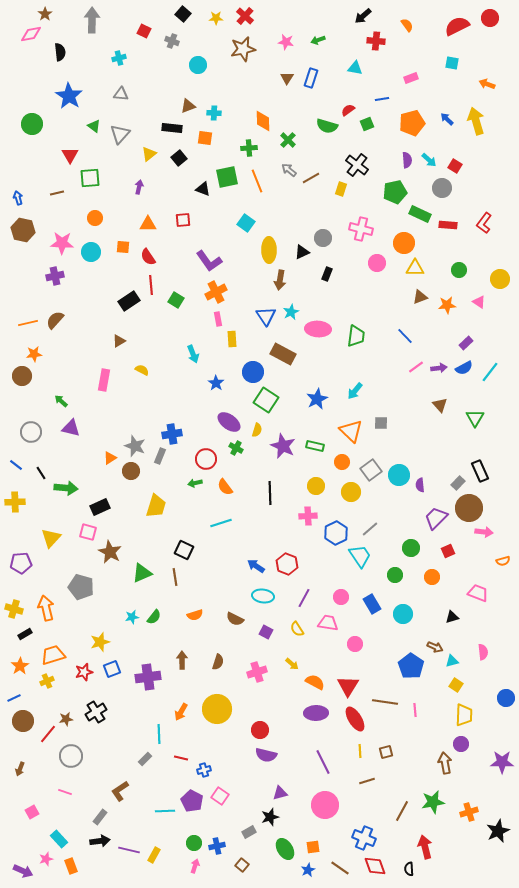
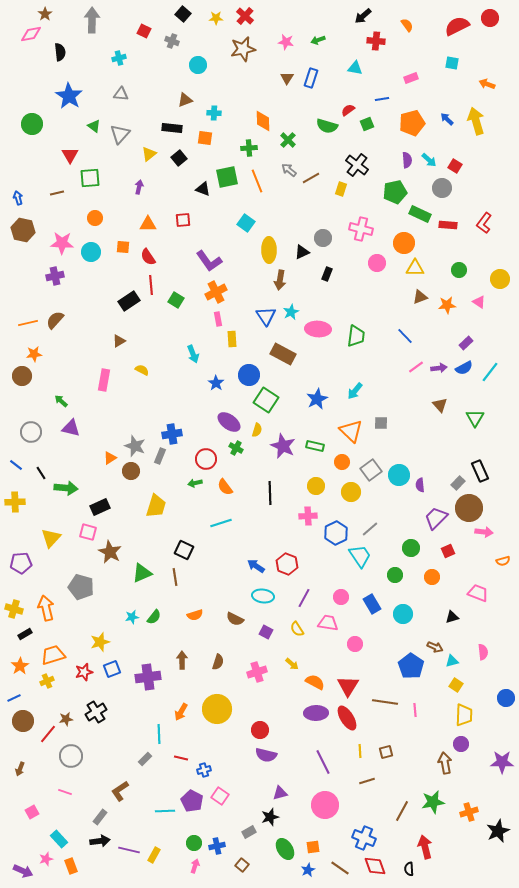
brown triangle at (188, 106): moved 3 px left, 6 px up
blue circle at (253, 372): moved 4 px left, 3 px down
red ellipse at (355, 719): moved 8 px left, 1 px up
